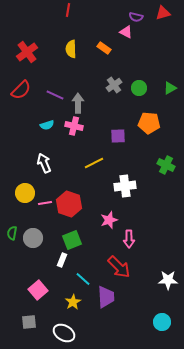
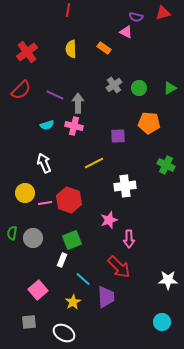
red hexagon: moved 4 px up
